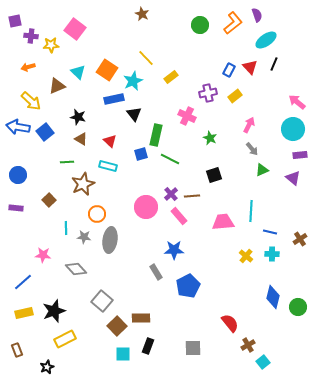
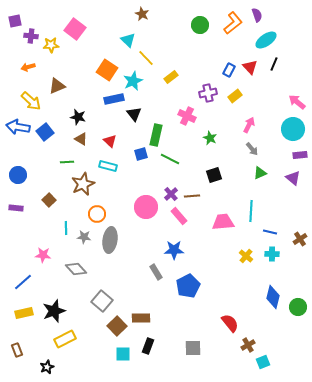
cyan triangle at (78, 72): moved 50 px right, 32 px up
green triangle at (262, 170): moved 2 px left, 3 px down
cyan square at (263, 362): rotated 16 degrees clockwise
